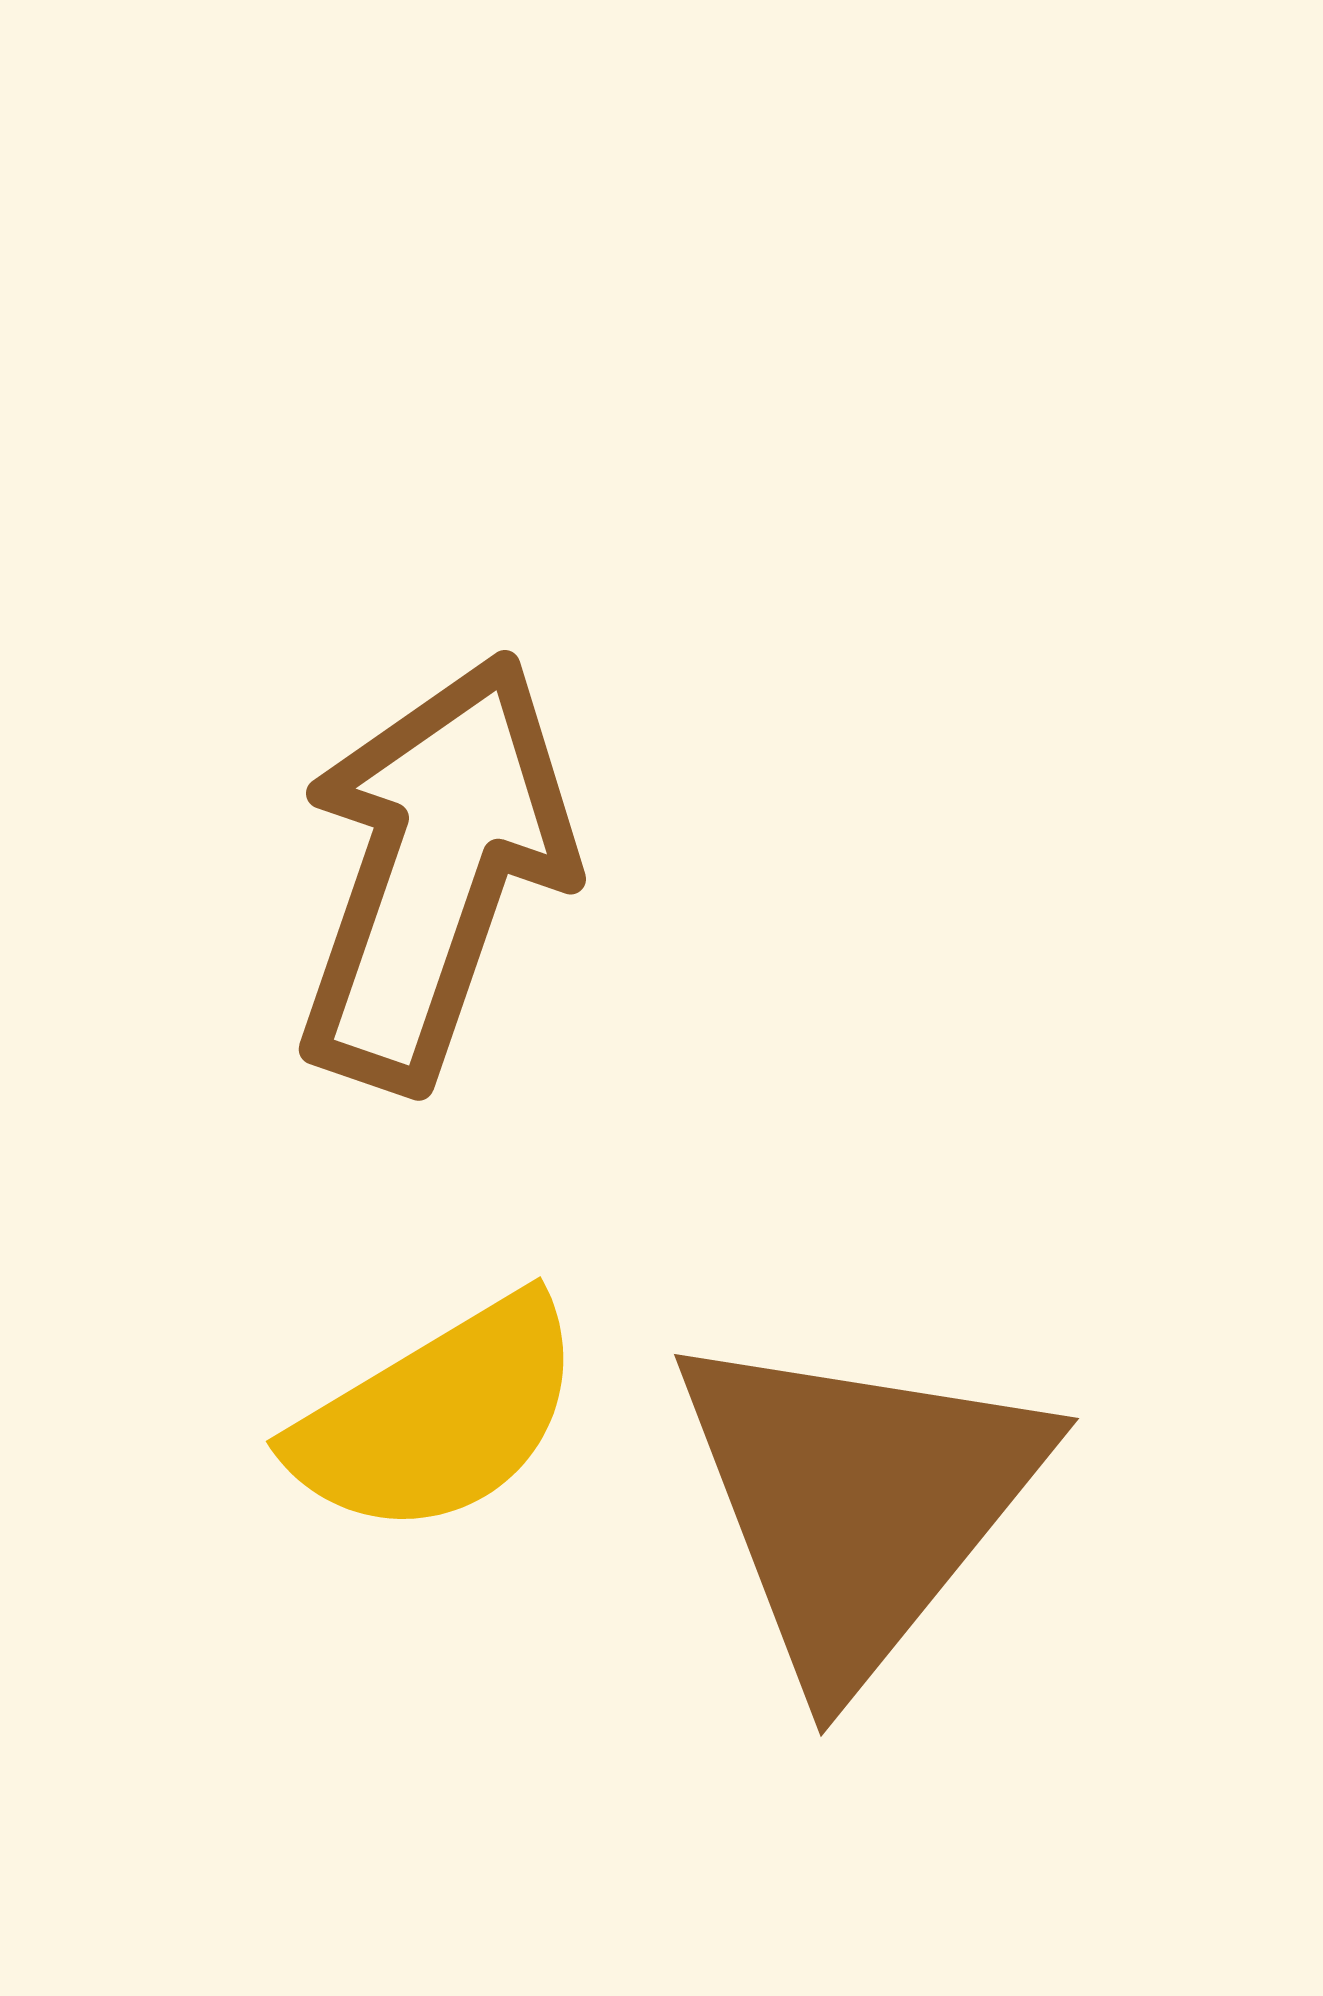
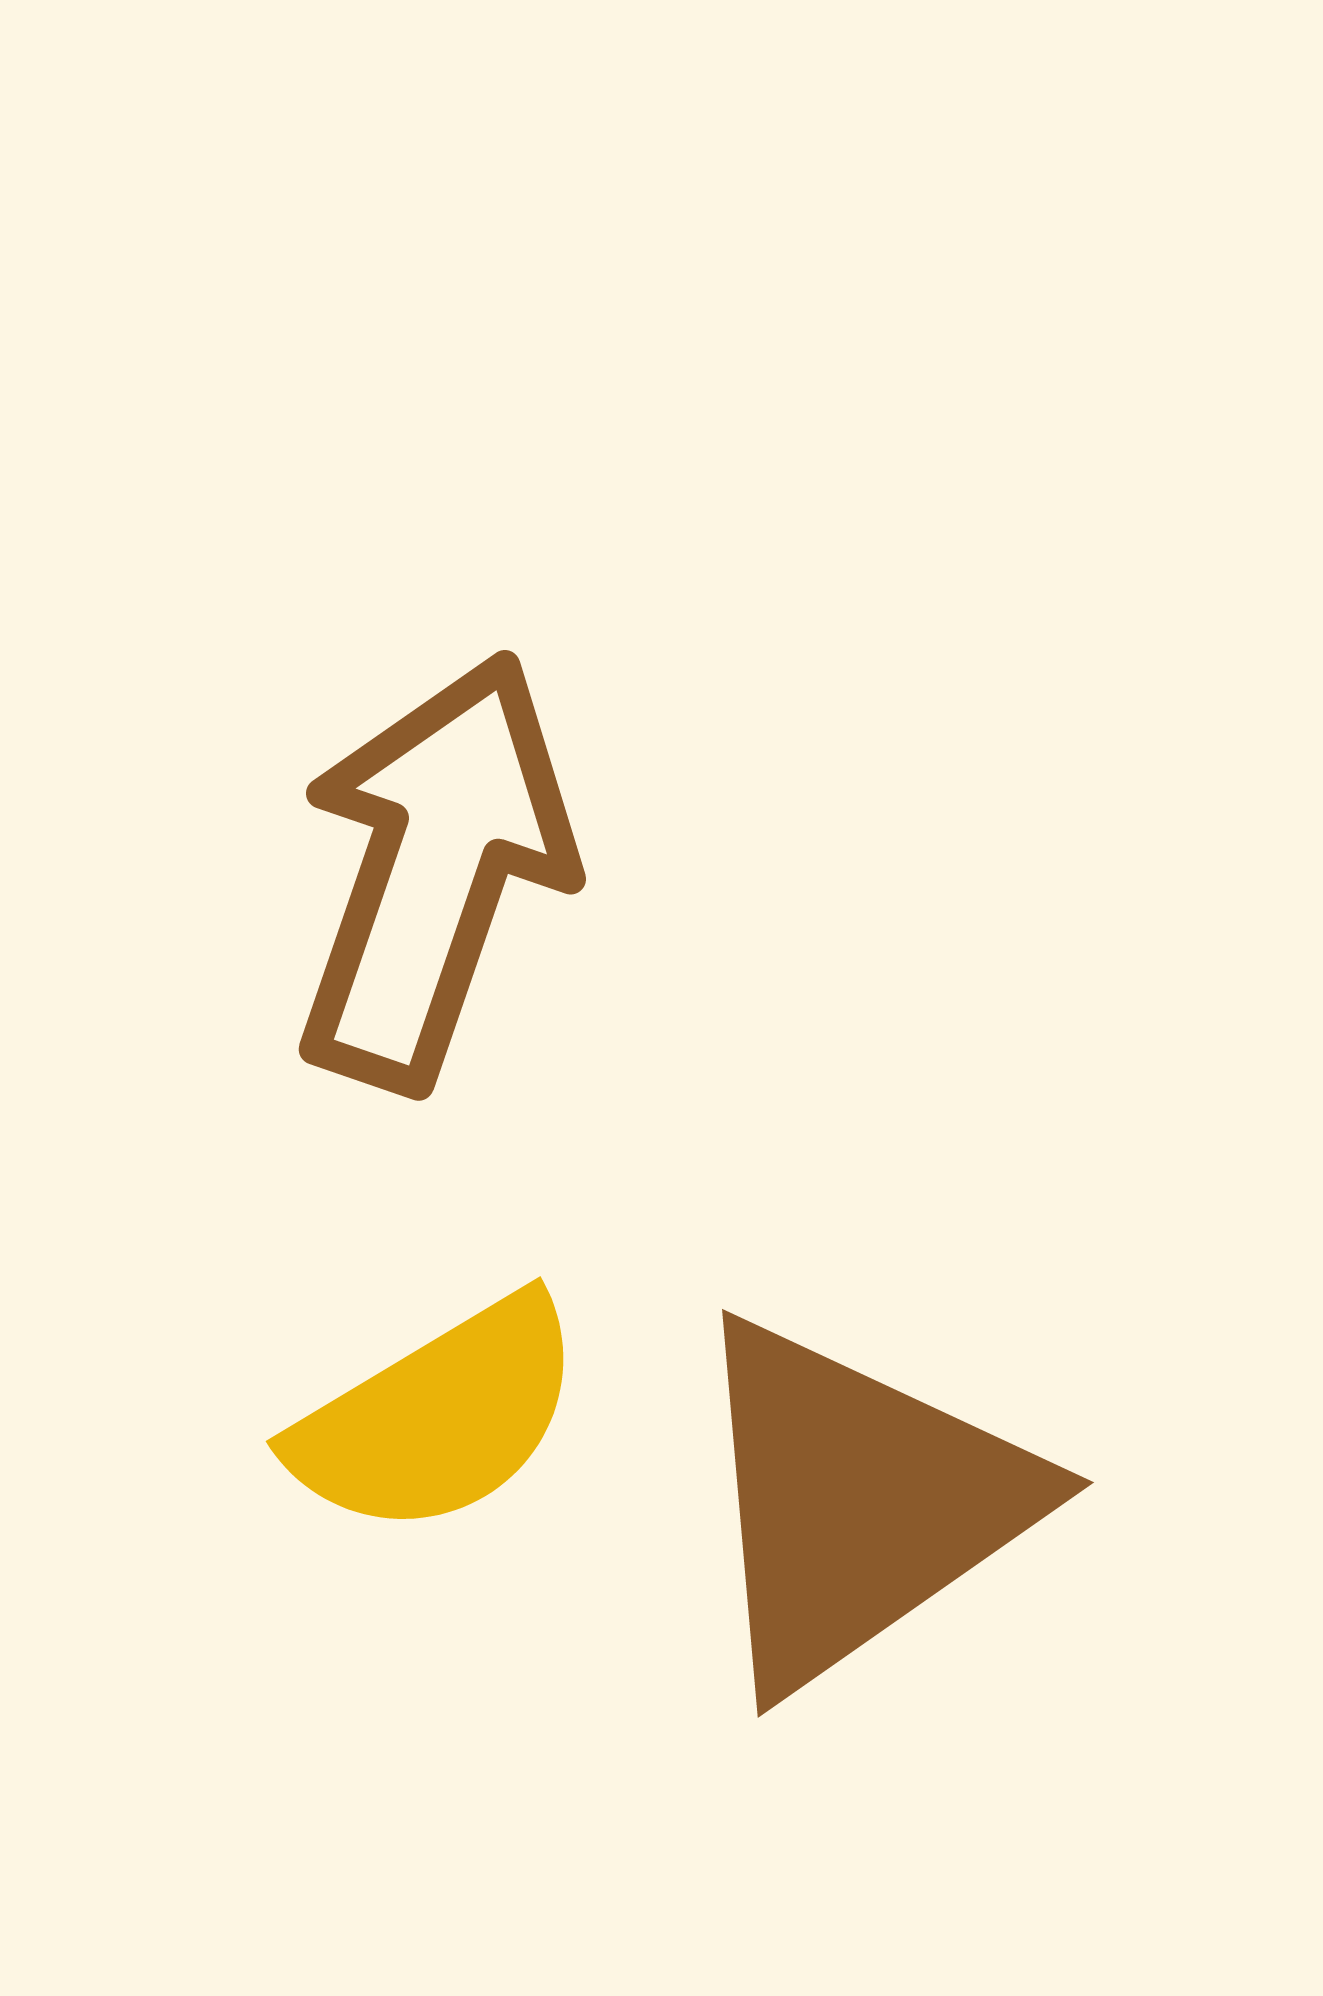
brown triangle: rotated 16 degrees clockwise
